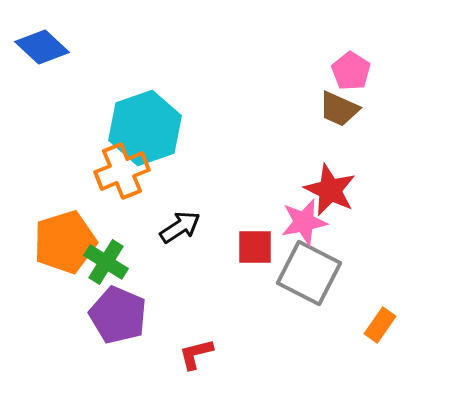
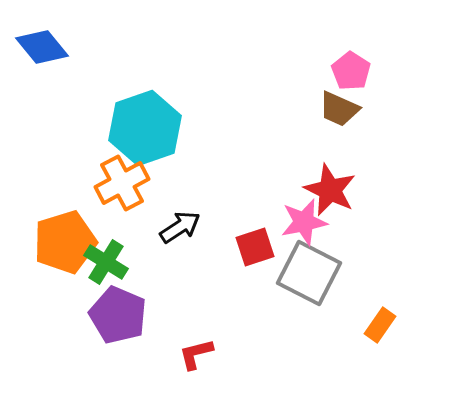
blue diamond: rotated 8 degrees clockwise
orange cross: moved 12 px down; rotated 6 degrees counterclockwise
red square: rotated 18 degrees counterclockwise
